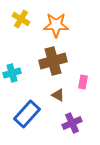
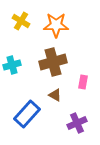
yellow cross: moved 2 px down
brown cross: moved 1 px down
cyan cross: moved 8 px up
brown triangle: moved 3 px left
purple cross: moved 5 px right
